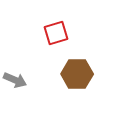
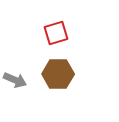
brown hexagon: moved 19 px left
